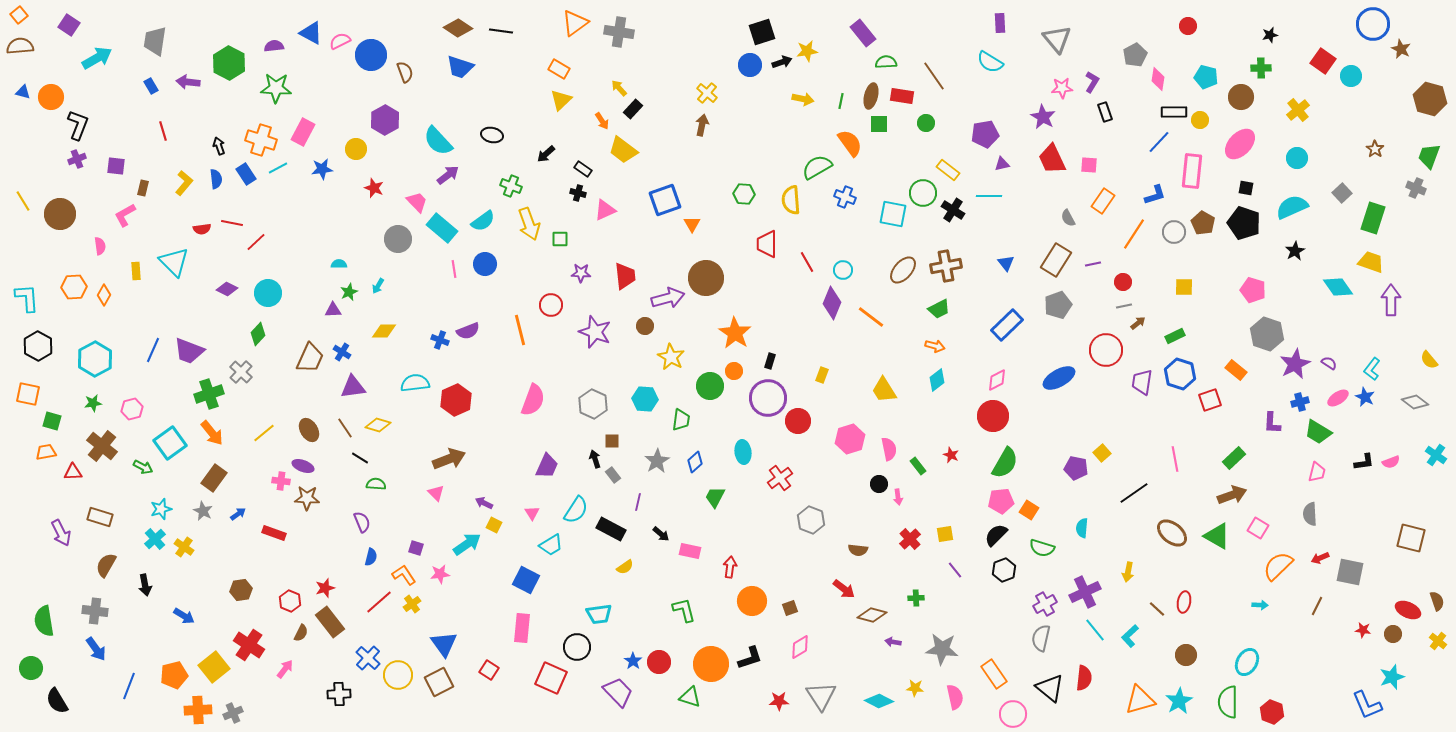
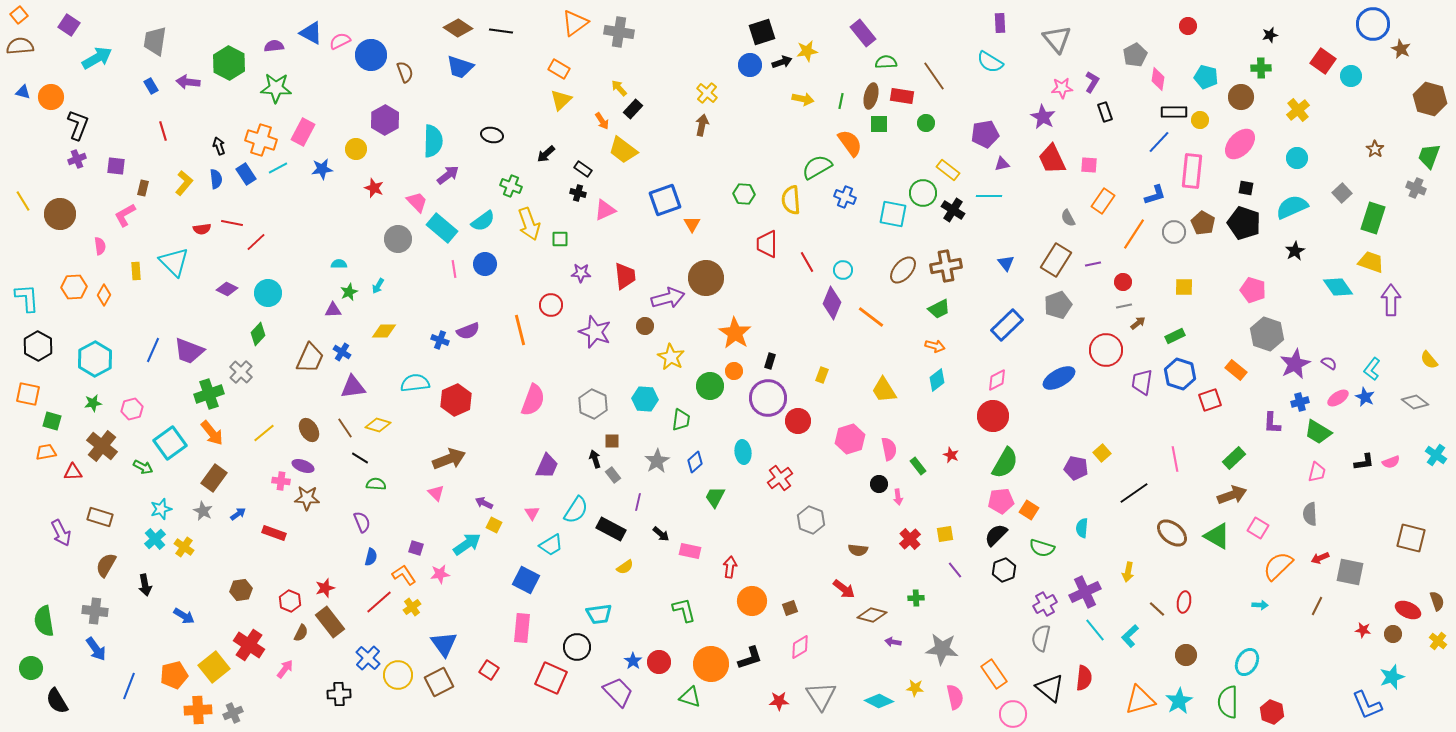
cyan semicircle at (438, 141): moved 5 px left; rotated 136 degrees counterclockwise
yellow cross at (412, 604): moved 3 px down
